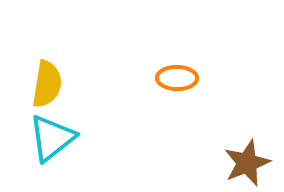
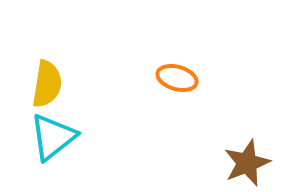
orange ellipse: rotated 15 degrees clockwise
cyan triangle: moved 1 px right, 1 px up
